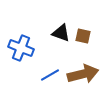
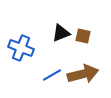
black triangle: rotated 42 degrees counterclockwise
blue line: moved 2 px right
